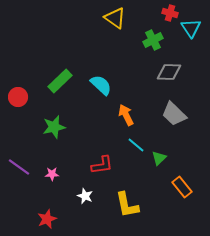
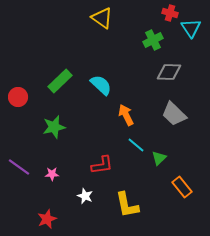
yellow triangle: moved 13 px left
